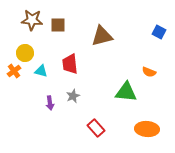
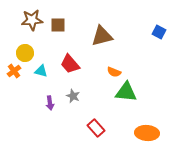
brown star: rotated 10 degrees counterclockwise
red trapezoid: rotated 35 degrees counterclockwise
orange semicircle: moved 35 px left
gray star: rotated 24 degrees counterclockwise
orange ellipse: moved 4 px down
